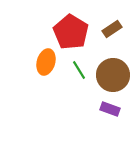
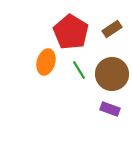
brown circle: moved 1 px left, 1 px up
